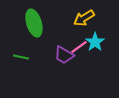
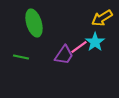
yellow arrow: moved 18 px right
purple trapezoid: rotated 85 degrees counterclockwise
